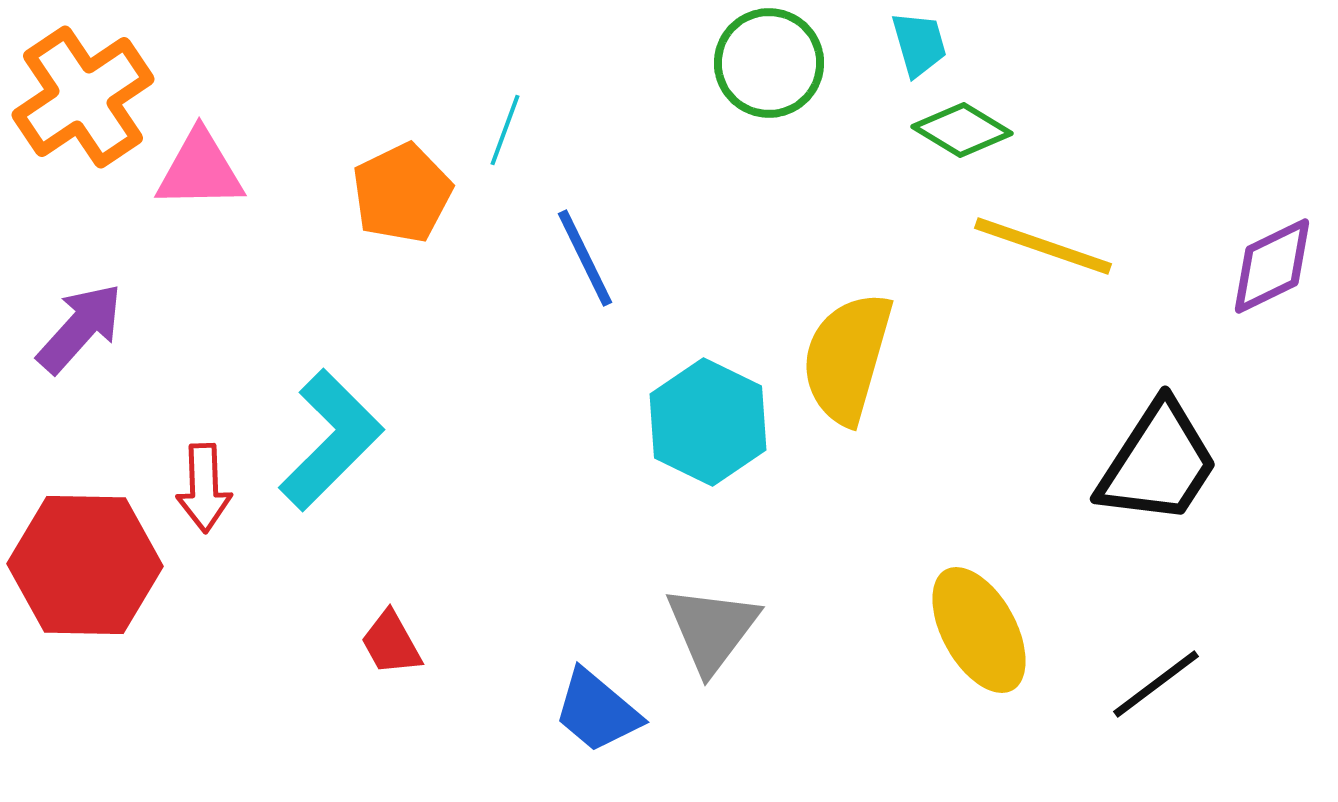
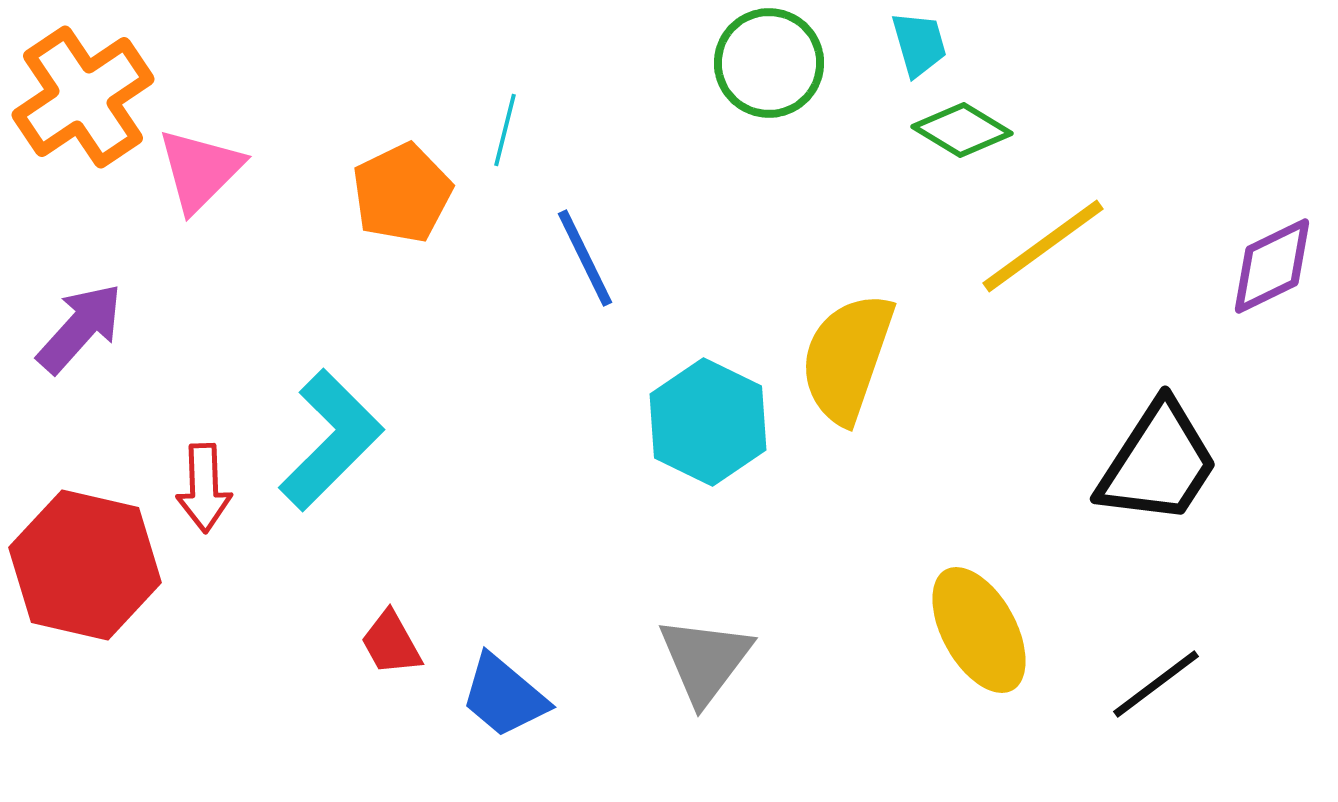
cyan line: rotated 6 degrees counterclockwise
pink triangle: rotated 44 degrees counterclockwise
yellow line: rotated 55 degrees counterclockwise
yellow semicircle: rotated 3 degrees clockwise
red hexagon: rotated 12 degrees clockwise
gray triangle: moved 7 px left, 31 px down
blue trapezoid: moved 93 px left, 15 px up
